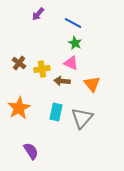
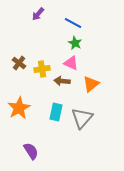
orange triangle: moved 1 px left; rotated 30 degrees clockwise
